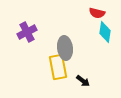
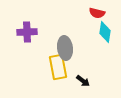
purple cross: rotated 24 degrees clockwise
